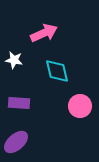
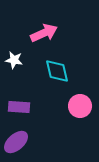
purple rectangle: moved 4 px down
